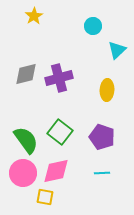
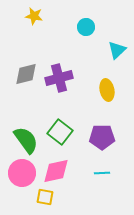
yellow star: rotated 30 degrees counterclockwise
cyan circle: moved 7 px left, 1 px down
yellow ellipse: rotated 15 degrees counterclockwise
purple pentagon: rotated 20 degrees counterclockwise
pink circle: moved 1 px left
